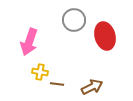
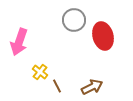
red ellipse: moved 2 px left
pink arrow: moved 10 px left
yellow cross: rotated 28 degrees clockwise
brown line: moved 2 px down; rotated 56 degrees clockwise
